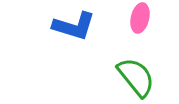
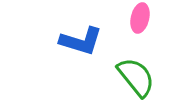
blue L-shape: moved 7 px right, 15 px down
